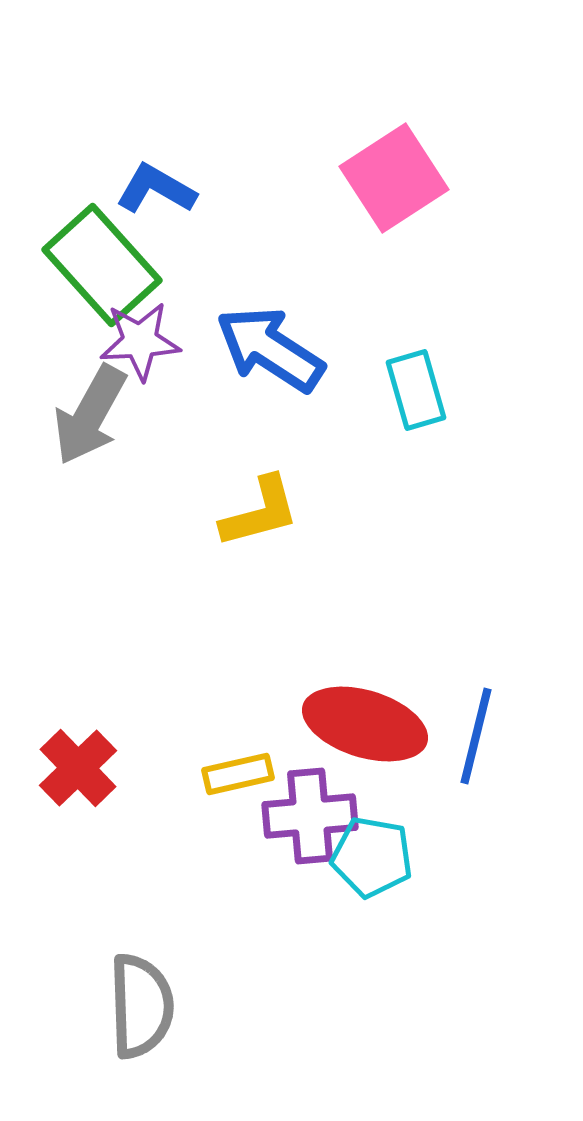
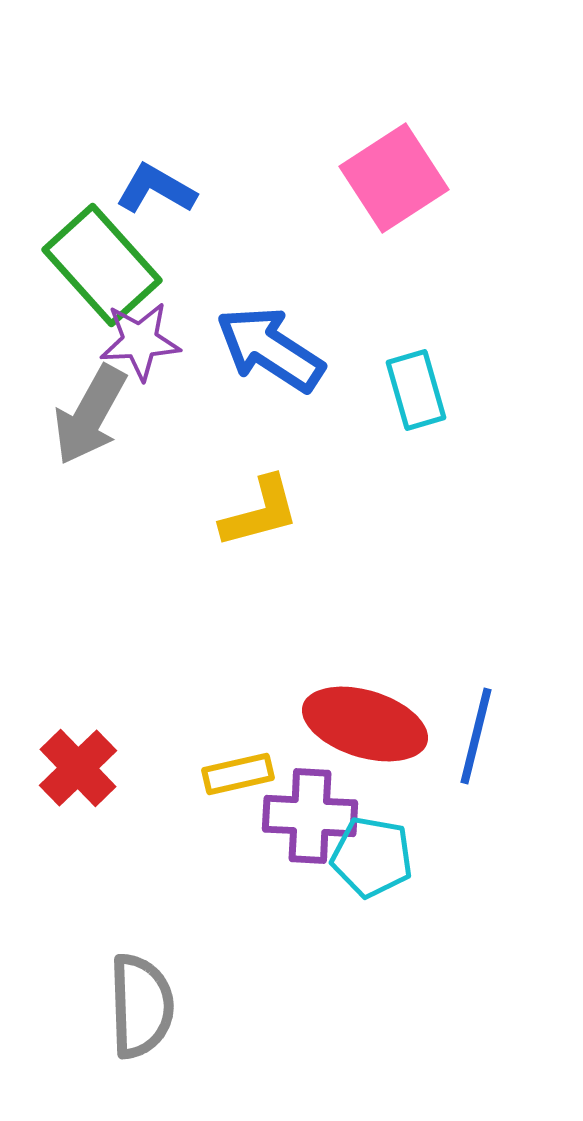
purple cross: rotated 8 degrees clockwise
